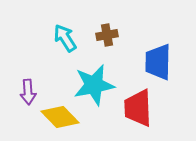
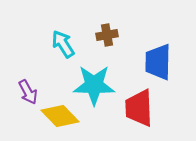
cyan arrow: moved 2 px left, 6 px down
cyan star: rotated 12 degrees clockwise
purple arrow: rotated 25 degrees counterclockwise
red trapezoid: moved 1 px right
yellow diamond: moved 1 px up
